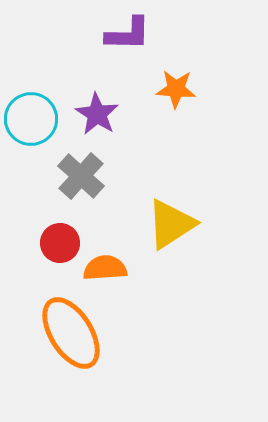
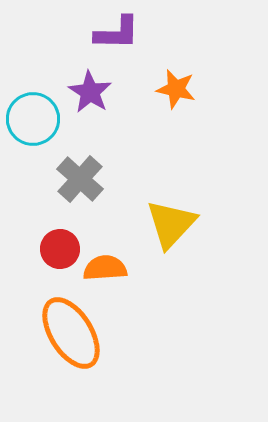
purple L-shape: moved 11 px left, 1 px up
orange star: rotated 9 degrees clockwise
purple star: moved 7 px left, 22 px up
cyan circle: moved 2 px right
gray cross: moved 1 px left, 3 px down
yellow triangle: rotated 14 degrees counterclockwise
red circle: moved 6 px down
